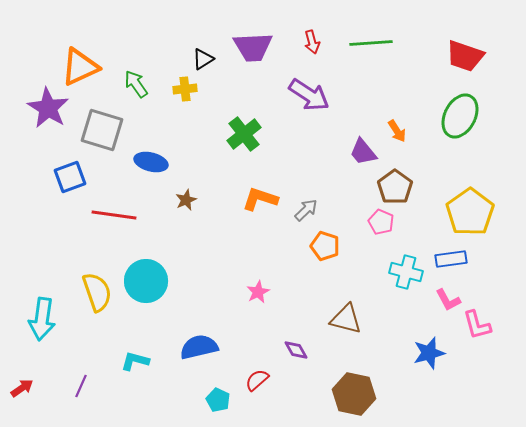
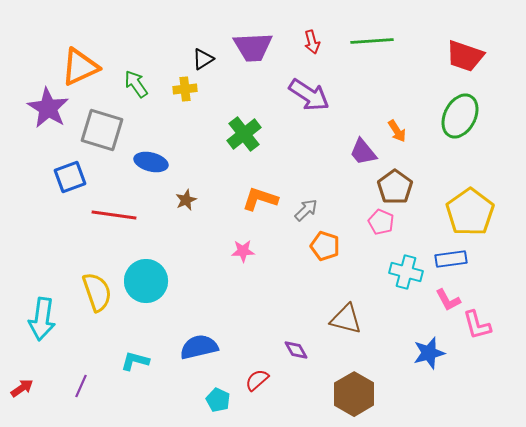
green line at (371, 43): moved 1 px right, 2 px up
pink star at (258, 292): moved 15 px left, 41 px up; rotated 25 degrees clockwise
brown hexagon at (354, 394): rotated 18 degrees clockwise
